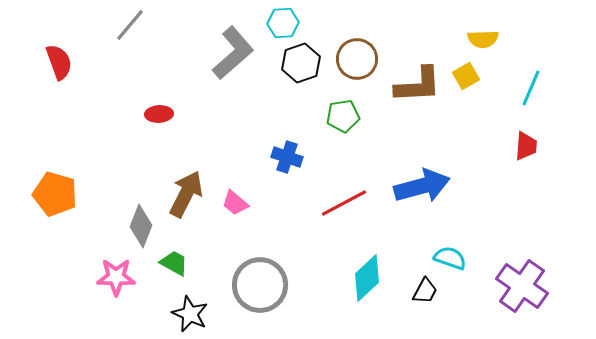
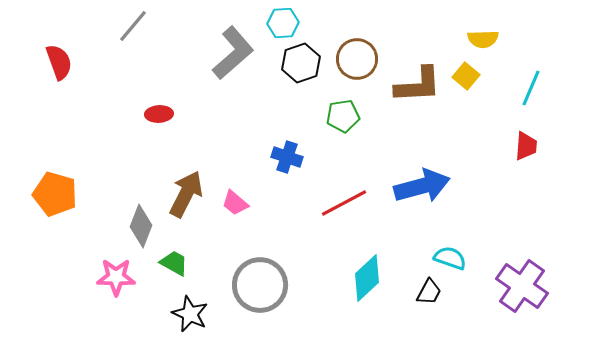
gray line: moved 3 px right, 1 px down
yellow square: rotated 20 degrees counterclockwise
black trapezoid: moved 4 px right, 1 px down
